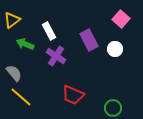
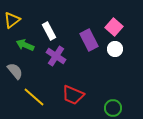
pink square: moved 7 px left, 8 px down
green arrow: moved 1 px down
gray semicircle: moved 1 px right, 2 px up
yellow line: moved 13 px right
